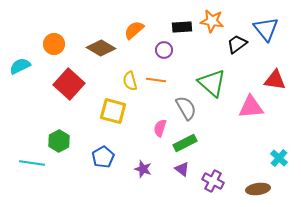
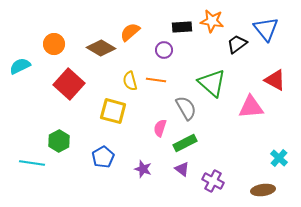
orange semicircle: moved 4 px left, 2 px down
red triangle: rotated 20 degrees clockwise
brown ellipse: moved 5 px right, 1 px down
